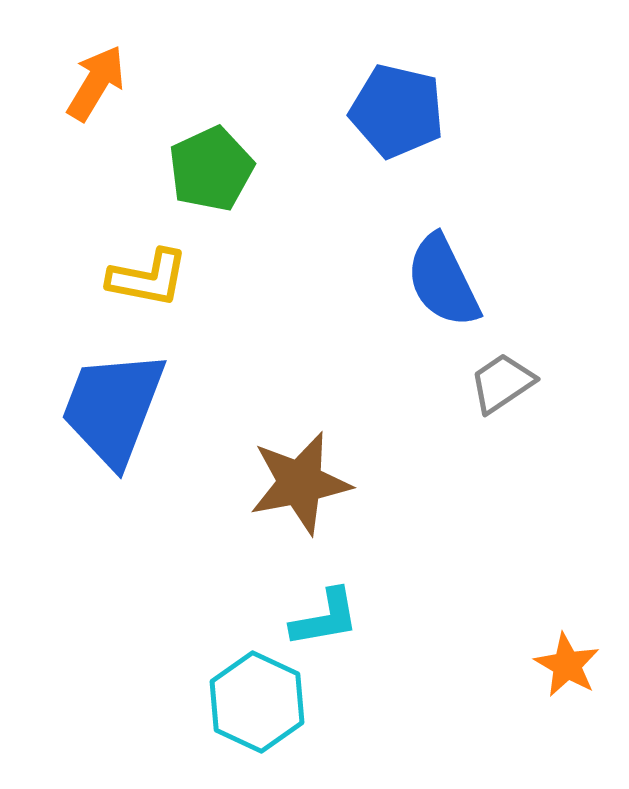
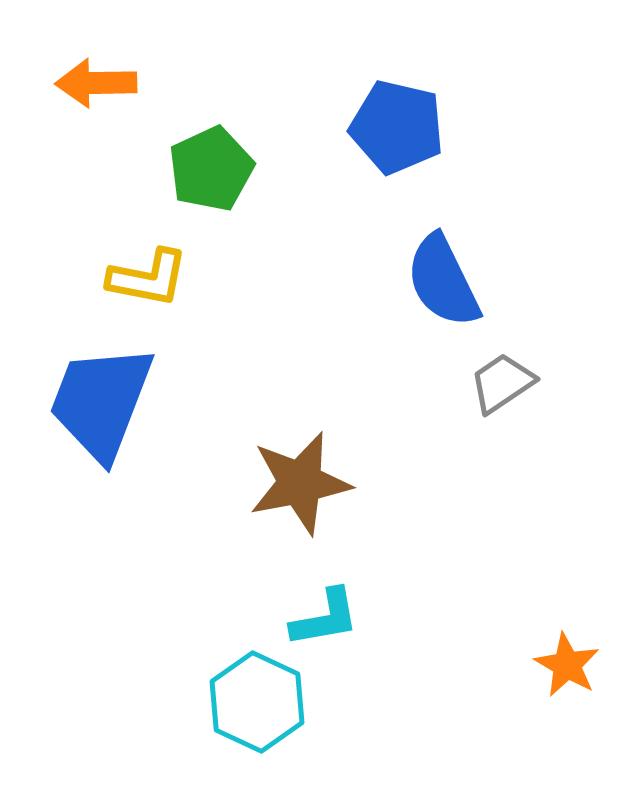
orange arrow: rotated 122 degrees counterclockwise
blue pentagon: moved 16 px down
blue trapezoid: moved 12 px left, 6 px up
